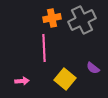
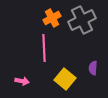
orange cross: rotated 18 degrees counterclockwise
purple semicircle: rotated 56 degrees clockwise
pink arrow: rotated 16 degrees clockwise
